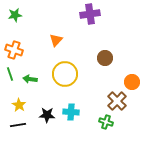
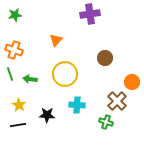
cyan cross: moved 6 px right, 7 px up
